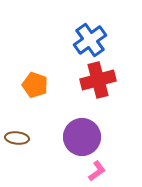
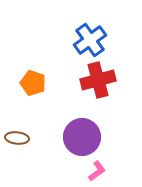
orange pentagon: moved 2 px left, 2 px up
